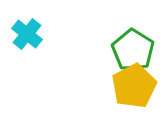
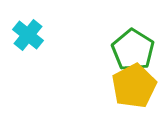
cyan cross: moved 1 px right, 1 px down
